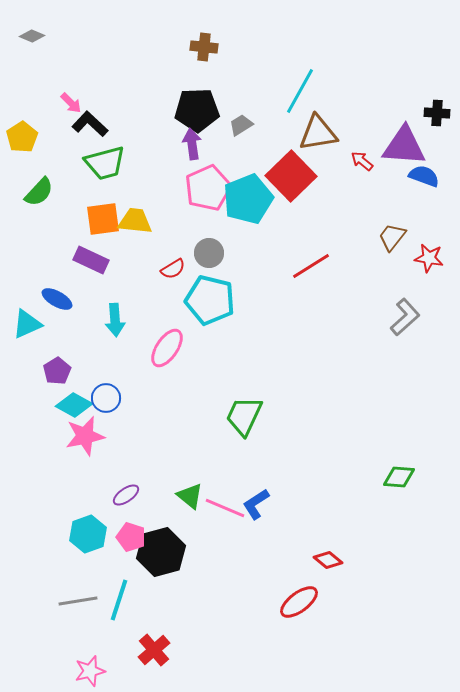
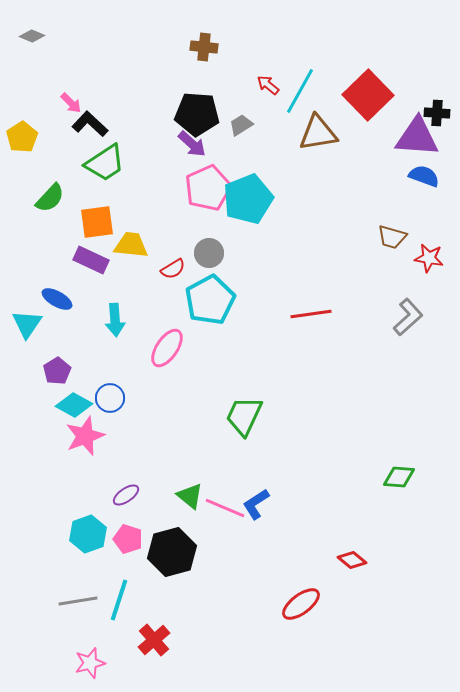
black pentagon at (197, 110): moved 4 px down; rotated 6 degrees clockwise
purple arrow at (192, 144): rotated 140 degrees clockwise
purple triangle at (404, 146): moved 13 px right, 9 px up
red arrow at (362, 161): moved 94 px left, 76 px up
green trapezoid at (105, 163): rotated 18 degrees counterclockwise
red square at (291, 176): moved 77 px right, 81 px up
green semicircle at (39, 192): moved 11 px right, 6 px down
orange square at (103, 219): moved 6 px left, 3 px down
yellow trapezoid at (135, 221): moved 4 px left, 24 px down
brown trapezoid at (392, 237): rotated 112 degrees counterclockwise
red line at (311, 266): moved 48 px down; rotated 24 degrees clockwise
cyan pentagon at (210, 300): rotated 30 degrees clockwise
gray L-shape at (405, 317): moved 3 px right
cyan triangle at (27, 324): rotated 32 degrees counterclockwise
blue circle at (106, 398): moved 4 px right
pink star at (85, 436): rotated 9 degrees counterclockwise
pink pentagon at (131, 537): moved 3 px left, 2 px down
black hexagon at (161, 552): moved 11 px right
red diamond at (328, 560): moved 24 px right
red ellipse at (299, 602): moved 2 px right, 2 px down
red cross at (154, 650): moved 10 px up
pink star at (90, 671): moved 8 px up
